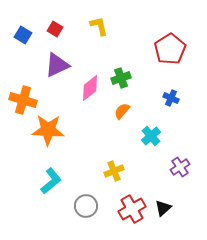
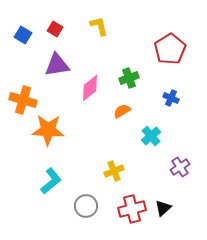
purple triangle: rotated 16 degrees clockwise
green cross: moved 8 px right
orange semicircle: rotated 18 degrees clockwise
red cross: rotated 16 degrees clockwise
